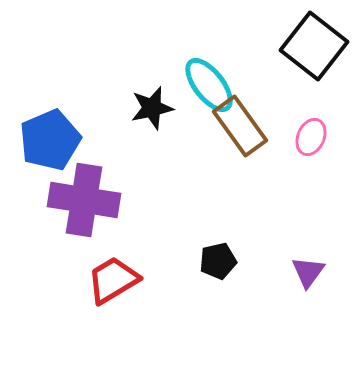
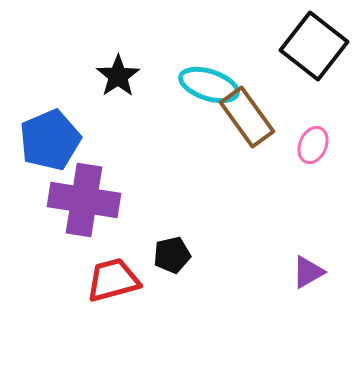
cyan ellipse: rotated 34 degrees counterclockwise
black star: moved 34 px left, 32 px up; rotated 21 degrees counterclockwise
brown rectangle: moved 7 px right, 9 px up
pink ellipse: moved 2 px right, 8 px down
black pentagon: moved 46 px left, 6 px up
purple triangle: rotated 24 degrees clockwise
red trapezoid: rotated 16 degrees clockwise
